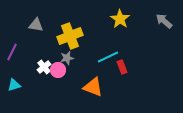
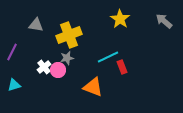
yellow cross: moved 1 px left, 1 px up
